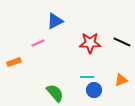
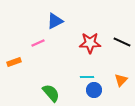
orange triangle: rotated 24 degrees counterclockwise
green semicircle: moved 4 px left
